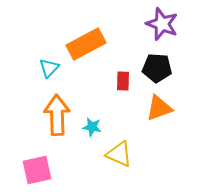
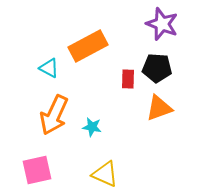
orange rectangle: moved 2 px right, 2 px down
cyan triangle: rotated 45 degrees counterclockwise
red rectangle: moved 5 px right, 2 px up
orange arrow: moved 3 px left; rotated 153 degrees counterclockwise
yellow triangle: moved 14 px left, 20 px down
